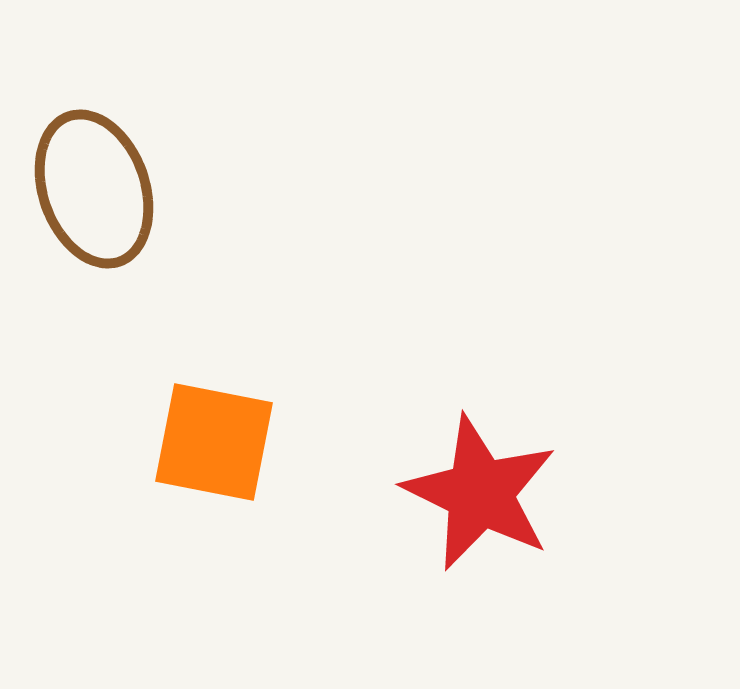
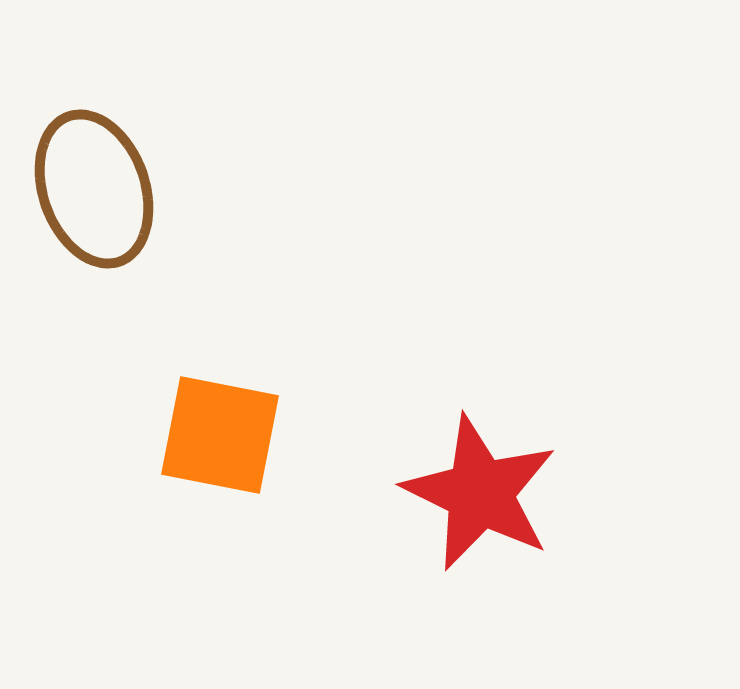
orange square: moved 6 px right, 7 px up
